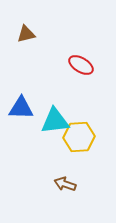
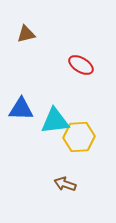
blue triangle: moved 1 px down
